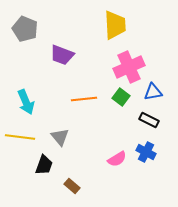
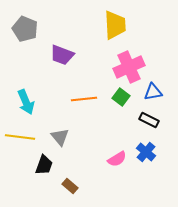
blue cross: rotated 12 degrees clockwise
brown rectangle: moved 2 px left
